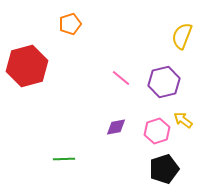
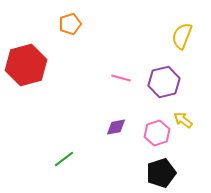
red hexagon: moved 1 px left, 1 px up
pink line: rotated 24 degrees counterclockwise
pink hexagon: moved 2 px down
green line: rotated 35 degrees counterclockwise
black pentagon: moved 3 px left, 4 px down
